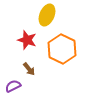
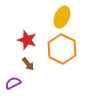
yellow ellipse: moved 15 px right, 2 px down
brown arrow: moved 1 px left, 5 px up
purple semicircle: moved 3 px up
